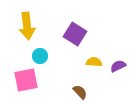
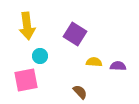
purple semicircle: rotated 28 degrees clockwise
